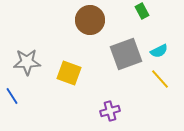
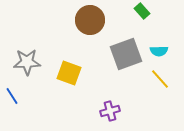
green rectangle: rotated 14 degrees counterclockwise
cyan semicircle: rotated 24 degrees clockwise
